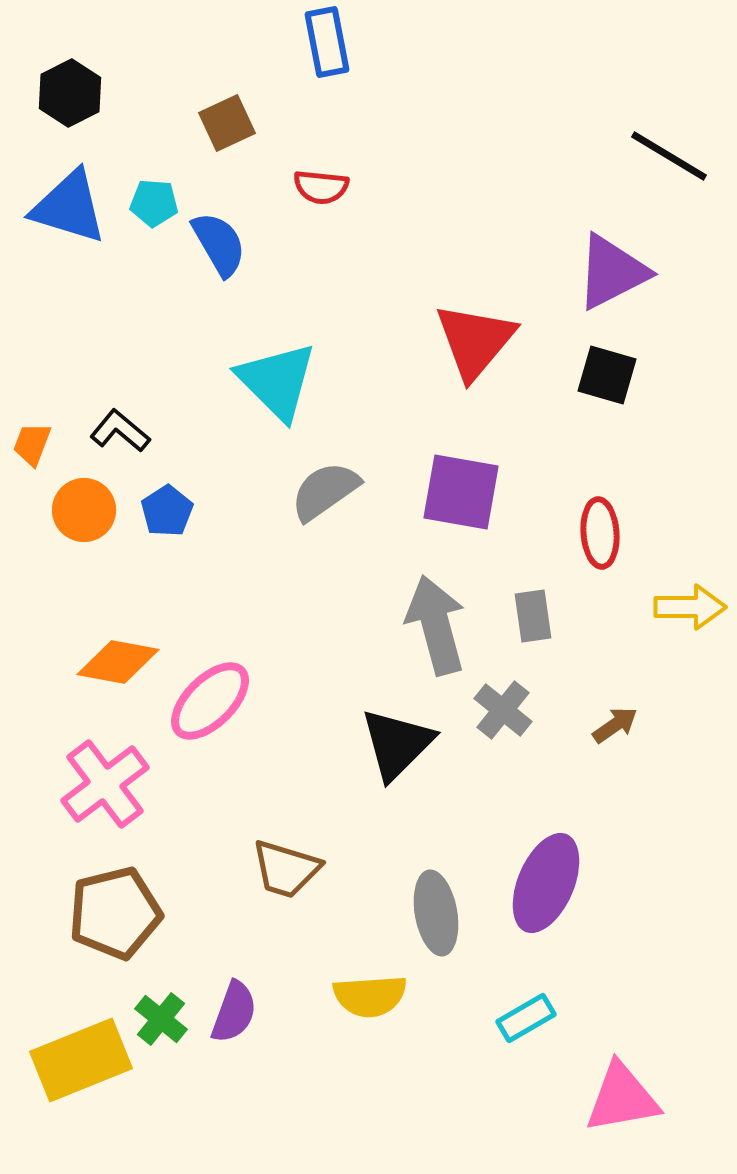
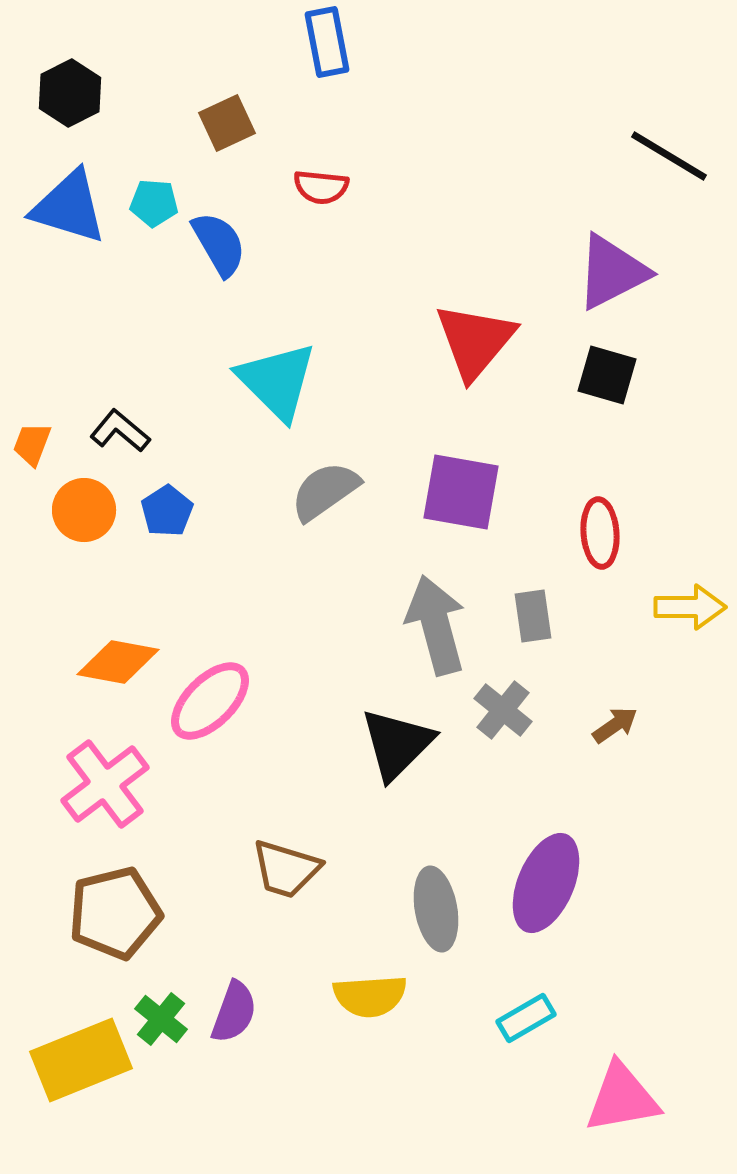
gray ellipse: moved 4 px up
